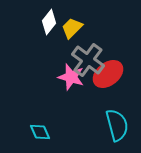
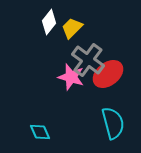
cyan semicircle: moved 4 px left, 2 px up
